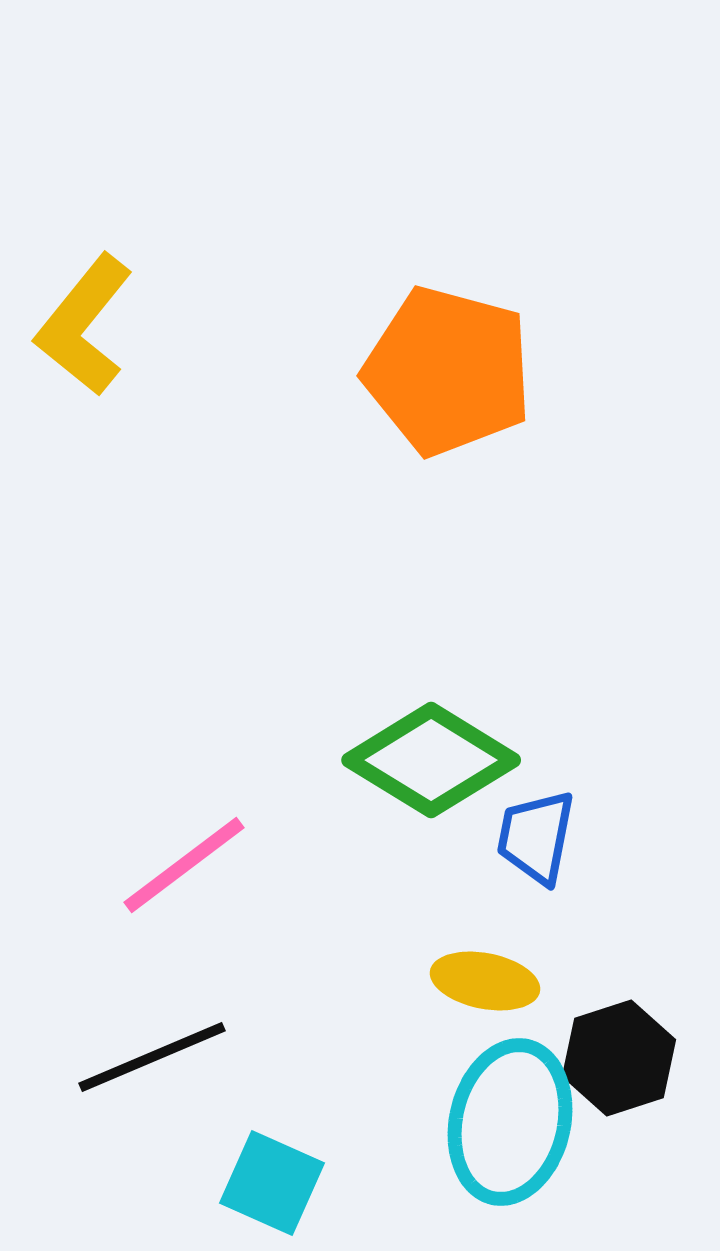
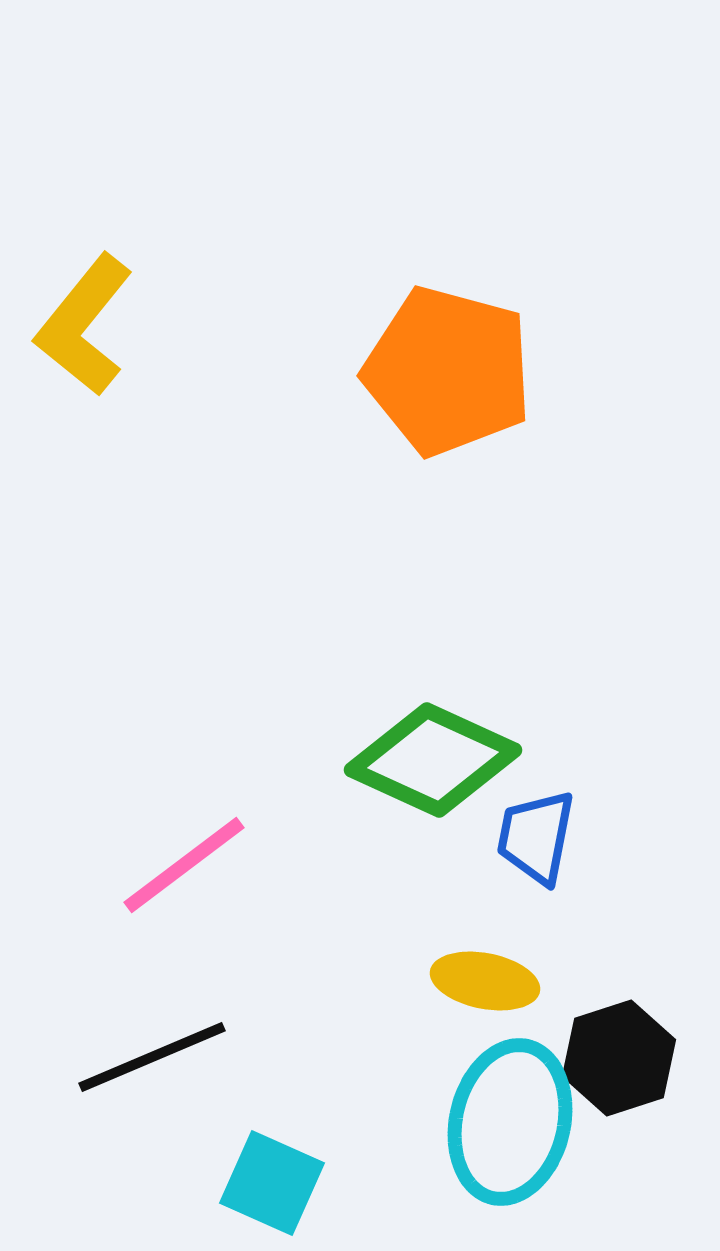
green diamond: moved 2 px right; rotated 7 degrees counterclockwise
